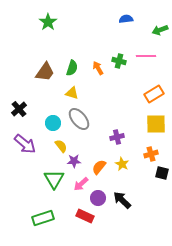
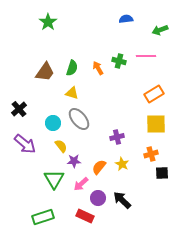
black square: rotated 16 degrees counterclockwise
green rectangle: moved 1 px up
